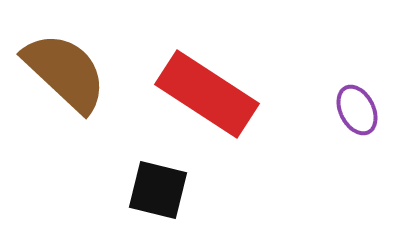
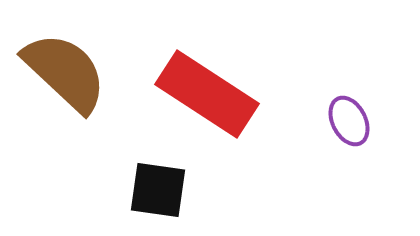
purple ellipse: moved 8 px left, 11 px down
black square: rotated 6 degrees counterclockwise
